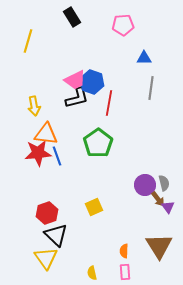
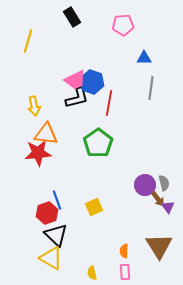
blue line: moved 44 px down
yellow triangle: moved 5 px right; rotated 25 degrees counterclockwise
